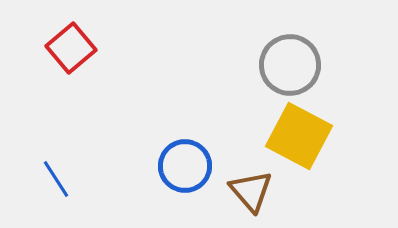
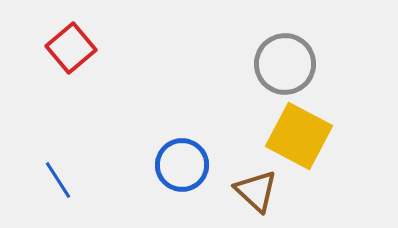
gray circle: moved 5 px left, 1 px up
blue circle: moved 3 px left, 1 px up
blue line: moved 2 px right, 1 px down
brown triangle: moved 5 px right; rotated 6 degrees counterclockwise
